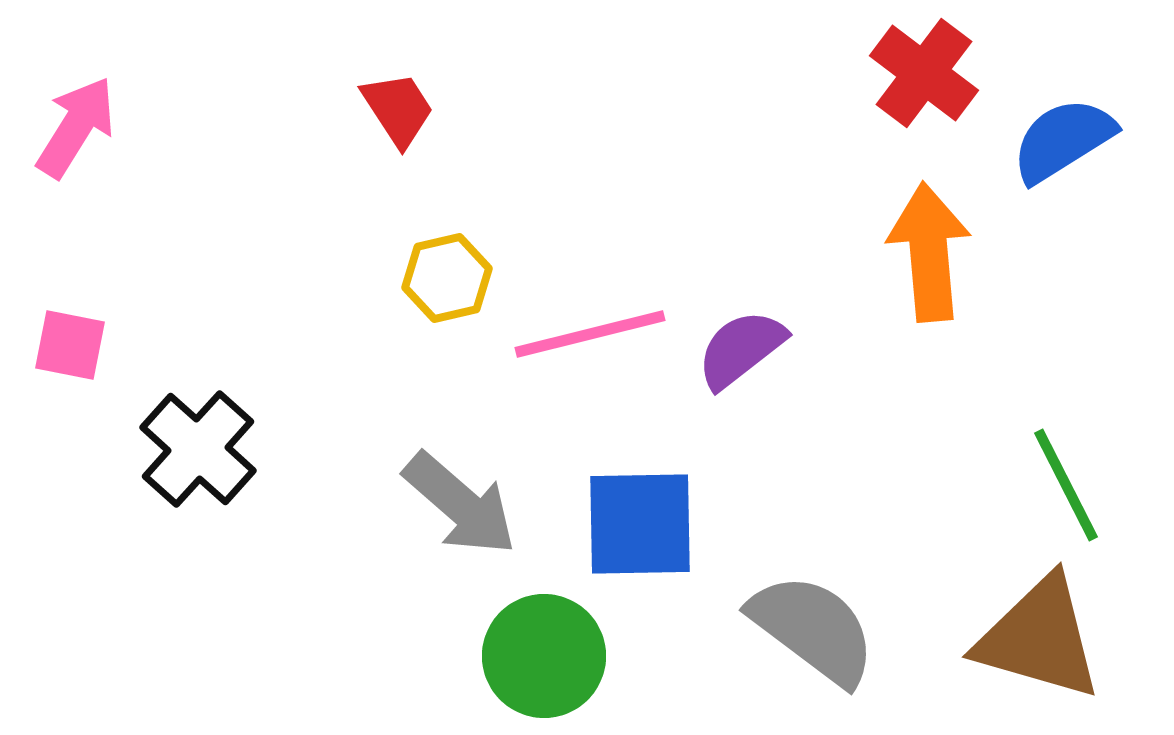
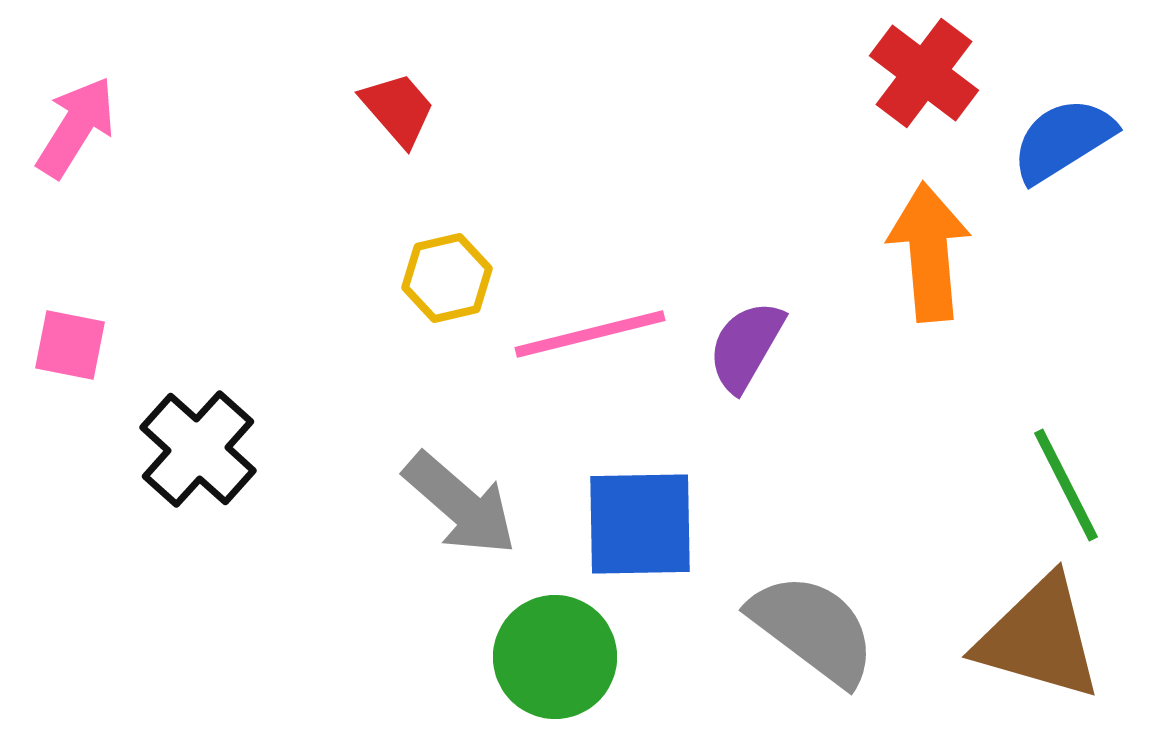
red trapezoid: rotated 8 degrees counterclockwise
purple semicircle: moved 5 px right, 3 px up; rotated 22 degrees counterclockwise
green circle: moved 11 px right, 1 px down
